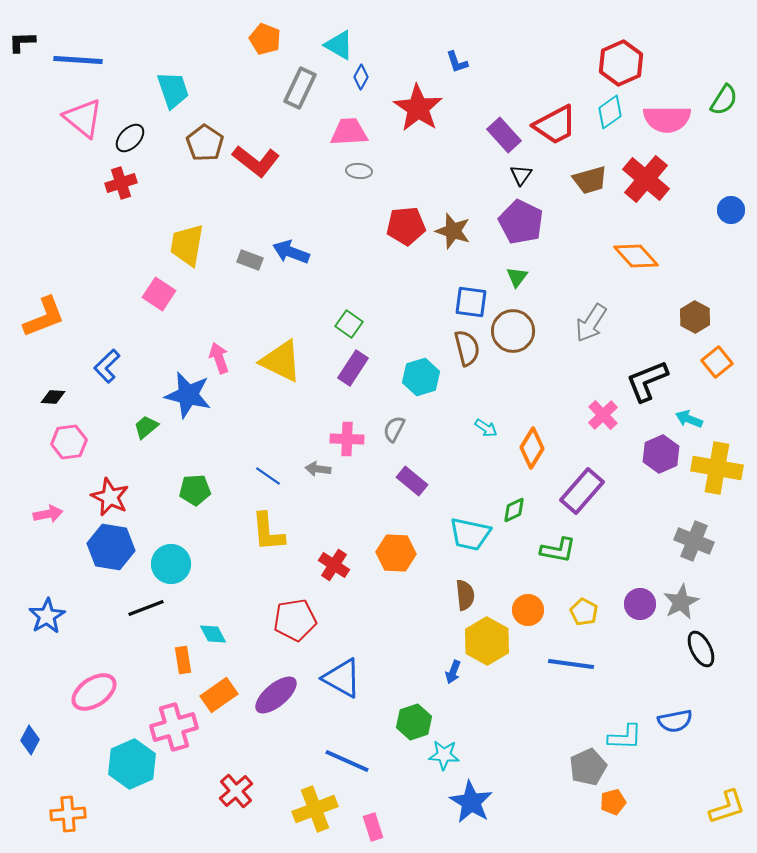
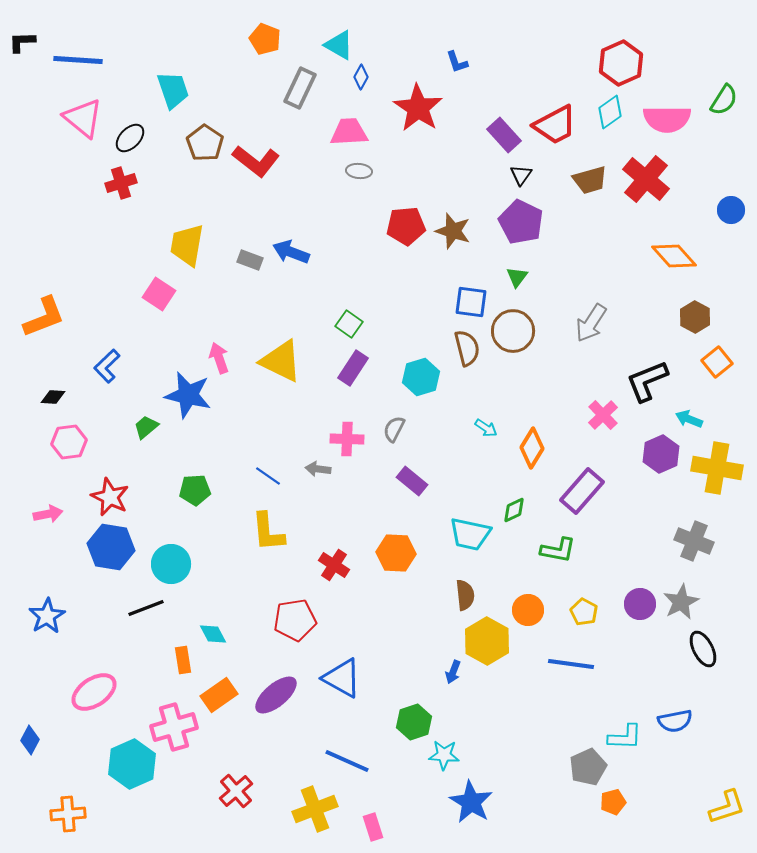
orange diamond at (636, 256): moved 38 px right
black ellipse at (701, 649): moved 2 px right
